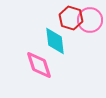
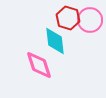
red hexagon: moved 3 px left
